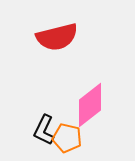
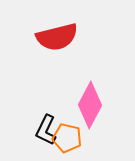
pink diamond: rotated 24 degrees counterclockwise
black L-shape: moved 2 px right
